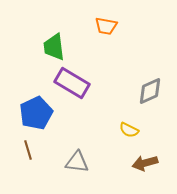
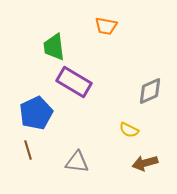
purple rectangle: moved 2 px right, 1 px up
